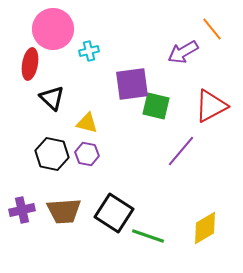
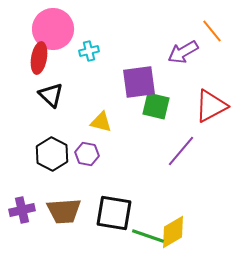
orange line: moved 2 px down
red ellipse: moved 9 px right, 6 px up
purple square: moved 7 px right, 2 px up
black triangle: moved 1 px left, 3 px up
yellow triangle: moved 14 px right, 1 px up
black hexagon: rotated 16 degrees clockwise
black square: rotated 24 degrees counterclockwise
yellow diamond: moved 32 px left, 4 px down
